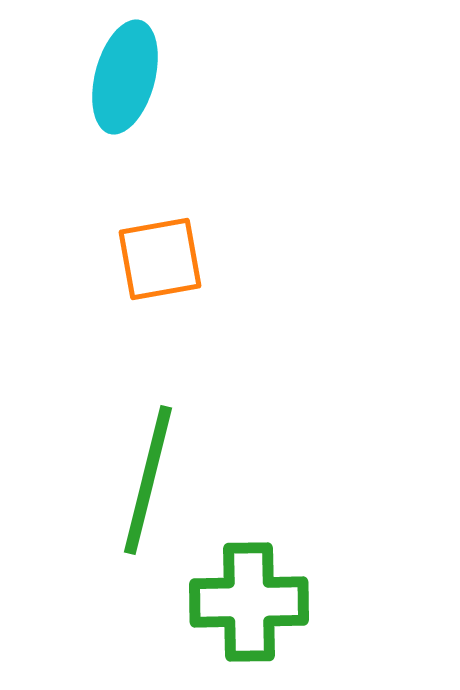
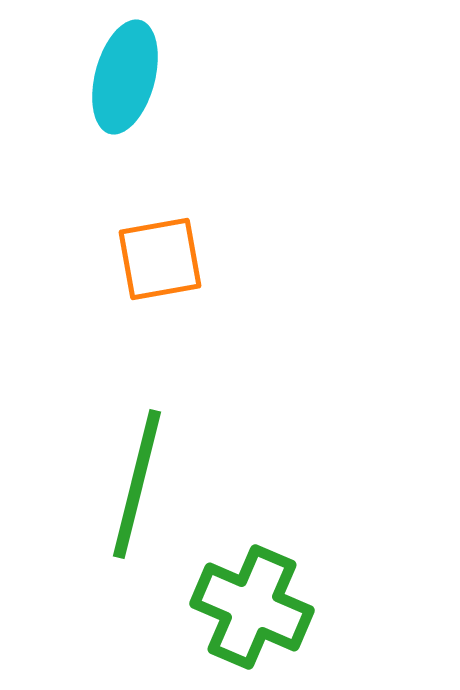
green line: moved 11 px left, 4 px down
green cross: moved 3 px right, 5 px down; rotated 24 degrees clockwise
